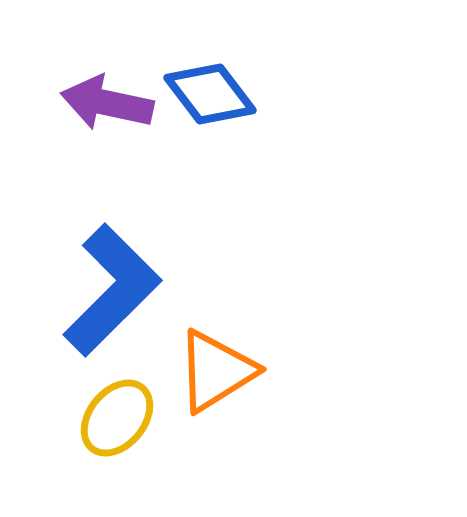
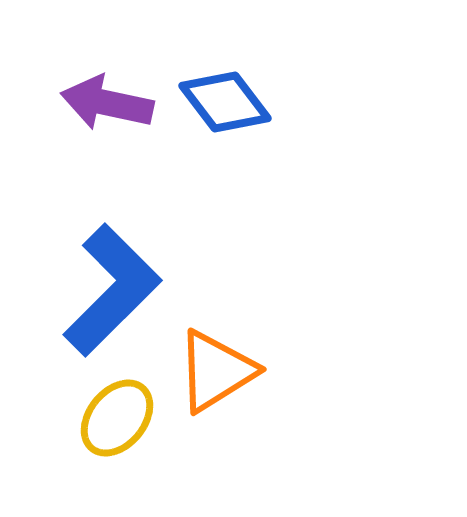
blue diamond: moved 15 px right, 8 px down
